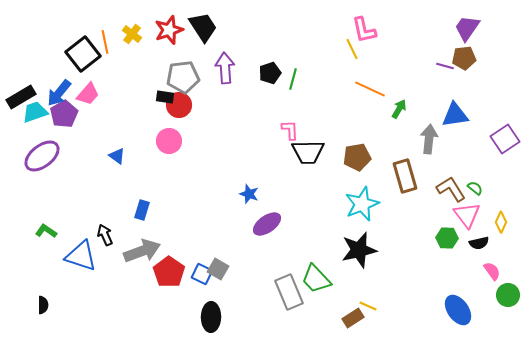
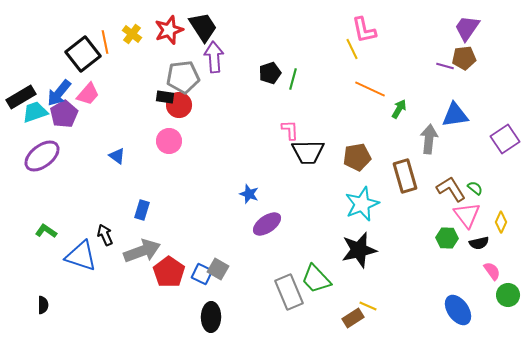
purple arrow at (225, 68): moved 11 px left, 11 px up
